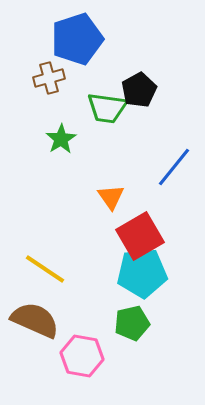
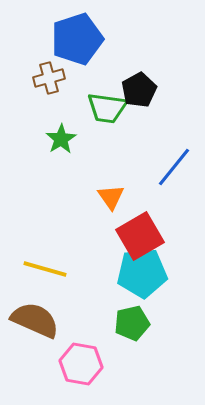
yellow line: rotated 18 degrees counterclockwise
pink hexagon: moved 1 px left, 8 px down
